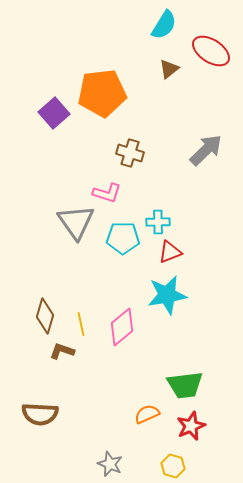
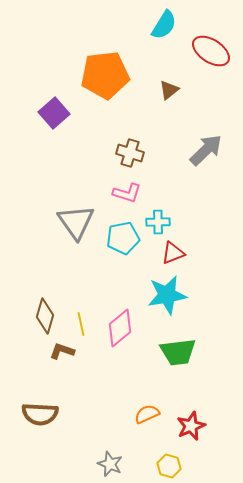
brown triangle: moved 21 px down
orange pentagon: moved 3 px right, 18 px up
pink L-shape: moved 20 px right
cyan pentagon: rotated 12 degrees counterclockwise
red triangle: moved 3 px right, 1 px down
pink diamond: moved 2 px left, 1 px down
green trapezoid: moved 7 px left, 33 px up
yellow hexagon: moved 4 px left
